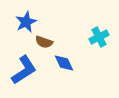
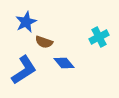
blue diamond: rotated 15 degrees counterclockwise
